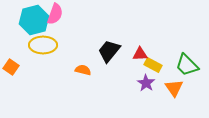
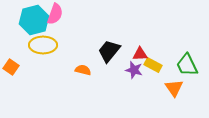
green trapezoid: rotated 20 degrees clockwise
purple star: moved 12 px left, 13 px up; rotated 18 degrees counterclockwise
